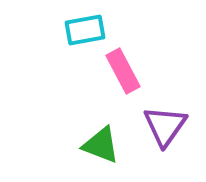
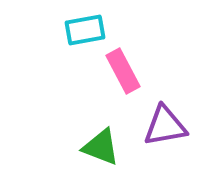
purple triangle: rotated 45 degrees clockwise
green triangle: moved 2 px down
